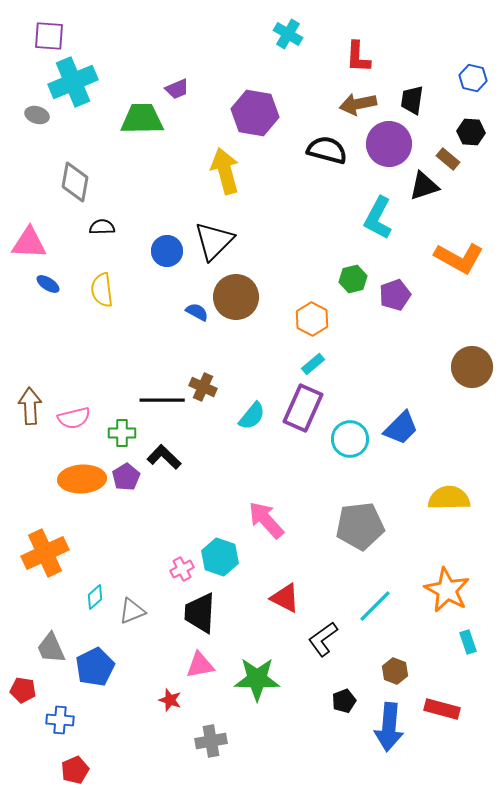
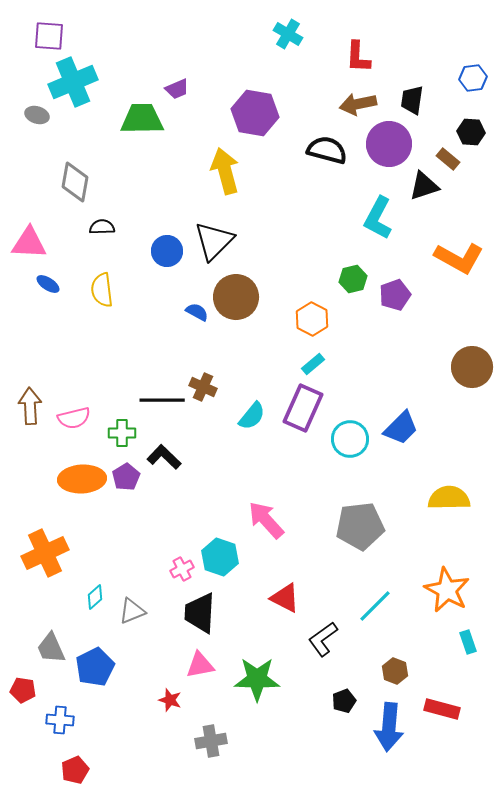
blue hexagon at (473, 78): rotated 20 degrees counterclockwise
